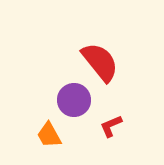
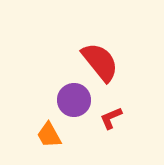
red L-shape: moved 8 px up
